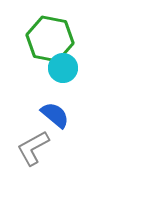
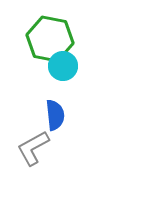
cyan circle: moved 2 px up
blue semicircle: rotated 44 degrees clockwise
